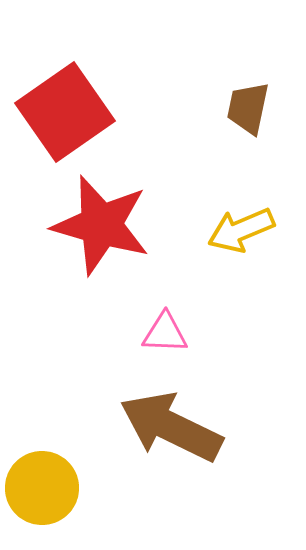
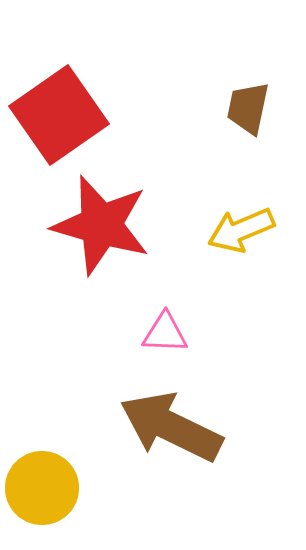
red square: moved 6 px left, 3 px down
